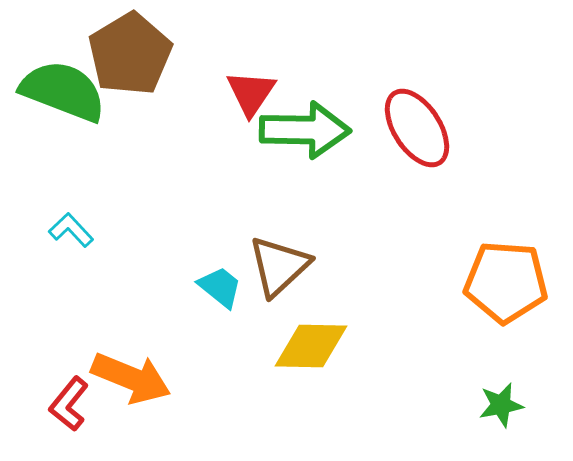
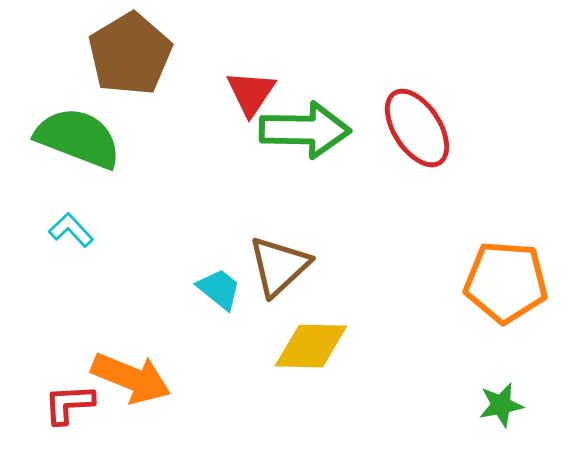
green semicircle: moved 15 px right, 47 px down
cyan trapezoid: moved 1 px left, 2 px down
red L-shape: rotated 48 degrees clockwise
